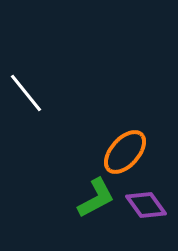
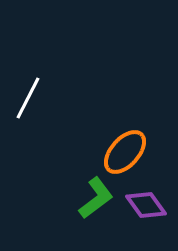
white line: moved 2 px right, 5 px down; rotated 66 degrees clockwise
green L-shape: rotated 9 degrees counterclockwise
